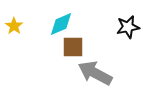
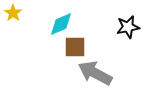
yellow star: moved 1 px left, 13 px up
brown square: moved 2 px right
